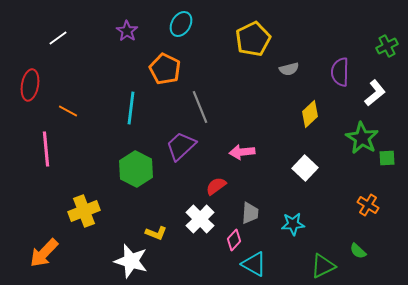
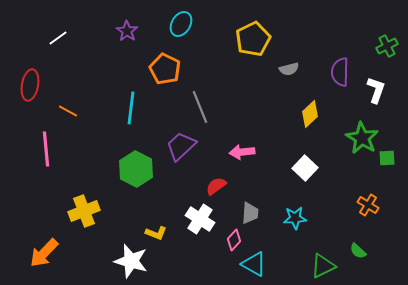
white L-shape: moved 1 px right, 3 px up; rotated 32 degrees counterclockwise
white cross: rotated 12 degrees counterclockwise
cyan star: moved 2 px right, 6 px up
